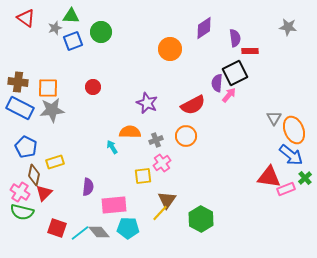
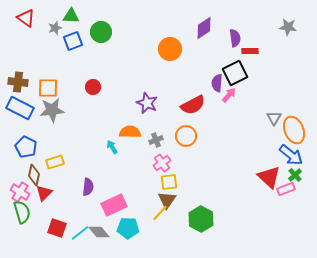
yellow square at (143, 176): moved 26 px right, 6 px down
red triangle at (269, 177): rotated 35 degrees clockwise
green cross at (305, 178): moved 10 px left, 3 px up
pink rectangle at (114, 205): rotated 20 degrees counterclockwise
green semicircle at (22, 212): rotated 120 degrees counterclockwise
